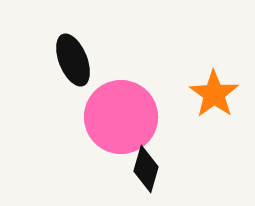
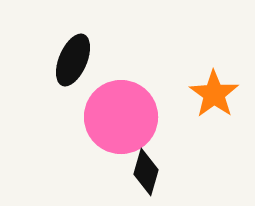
black ellipse: rotated 45 degrees clockwise
black diamond: moved 3 px down
